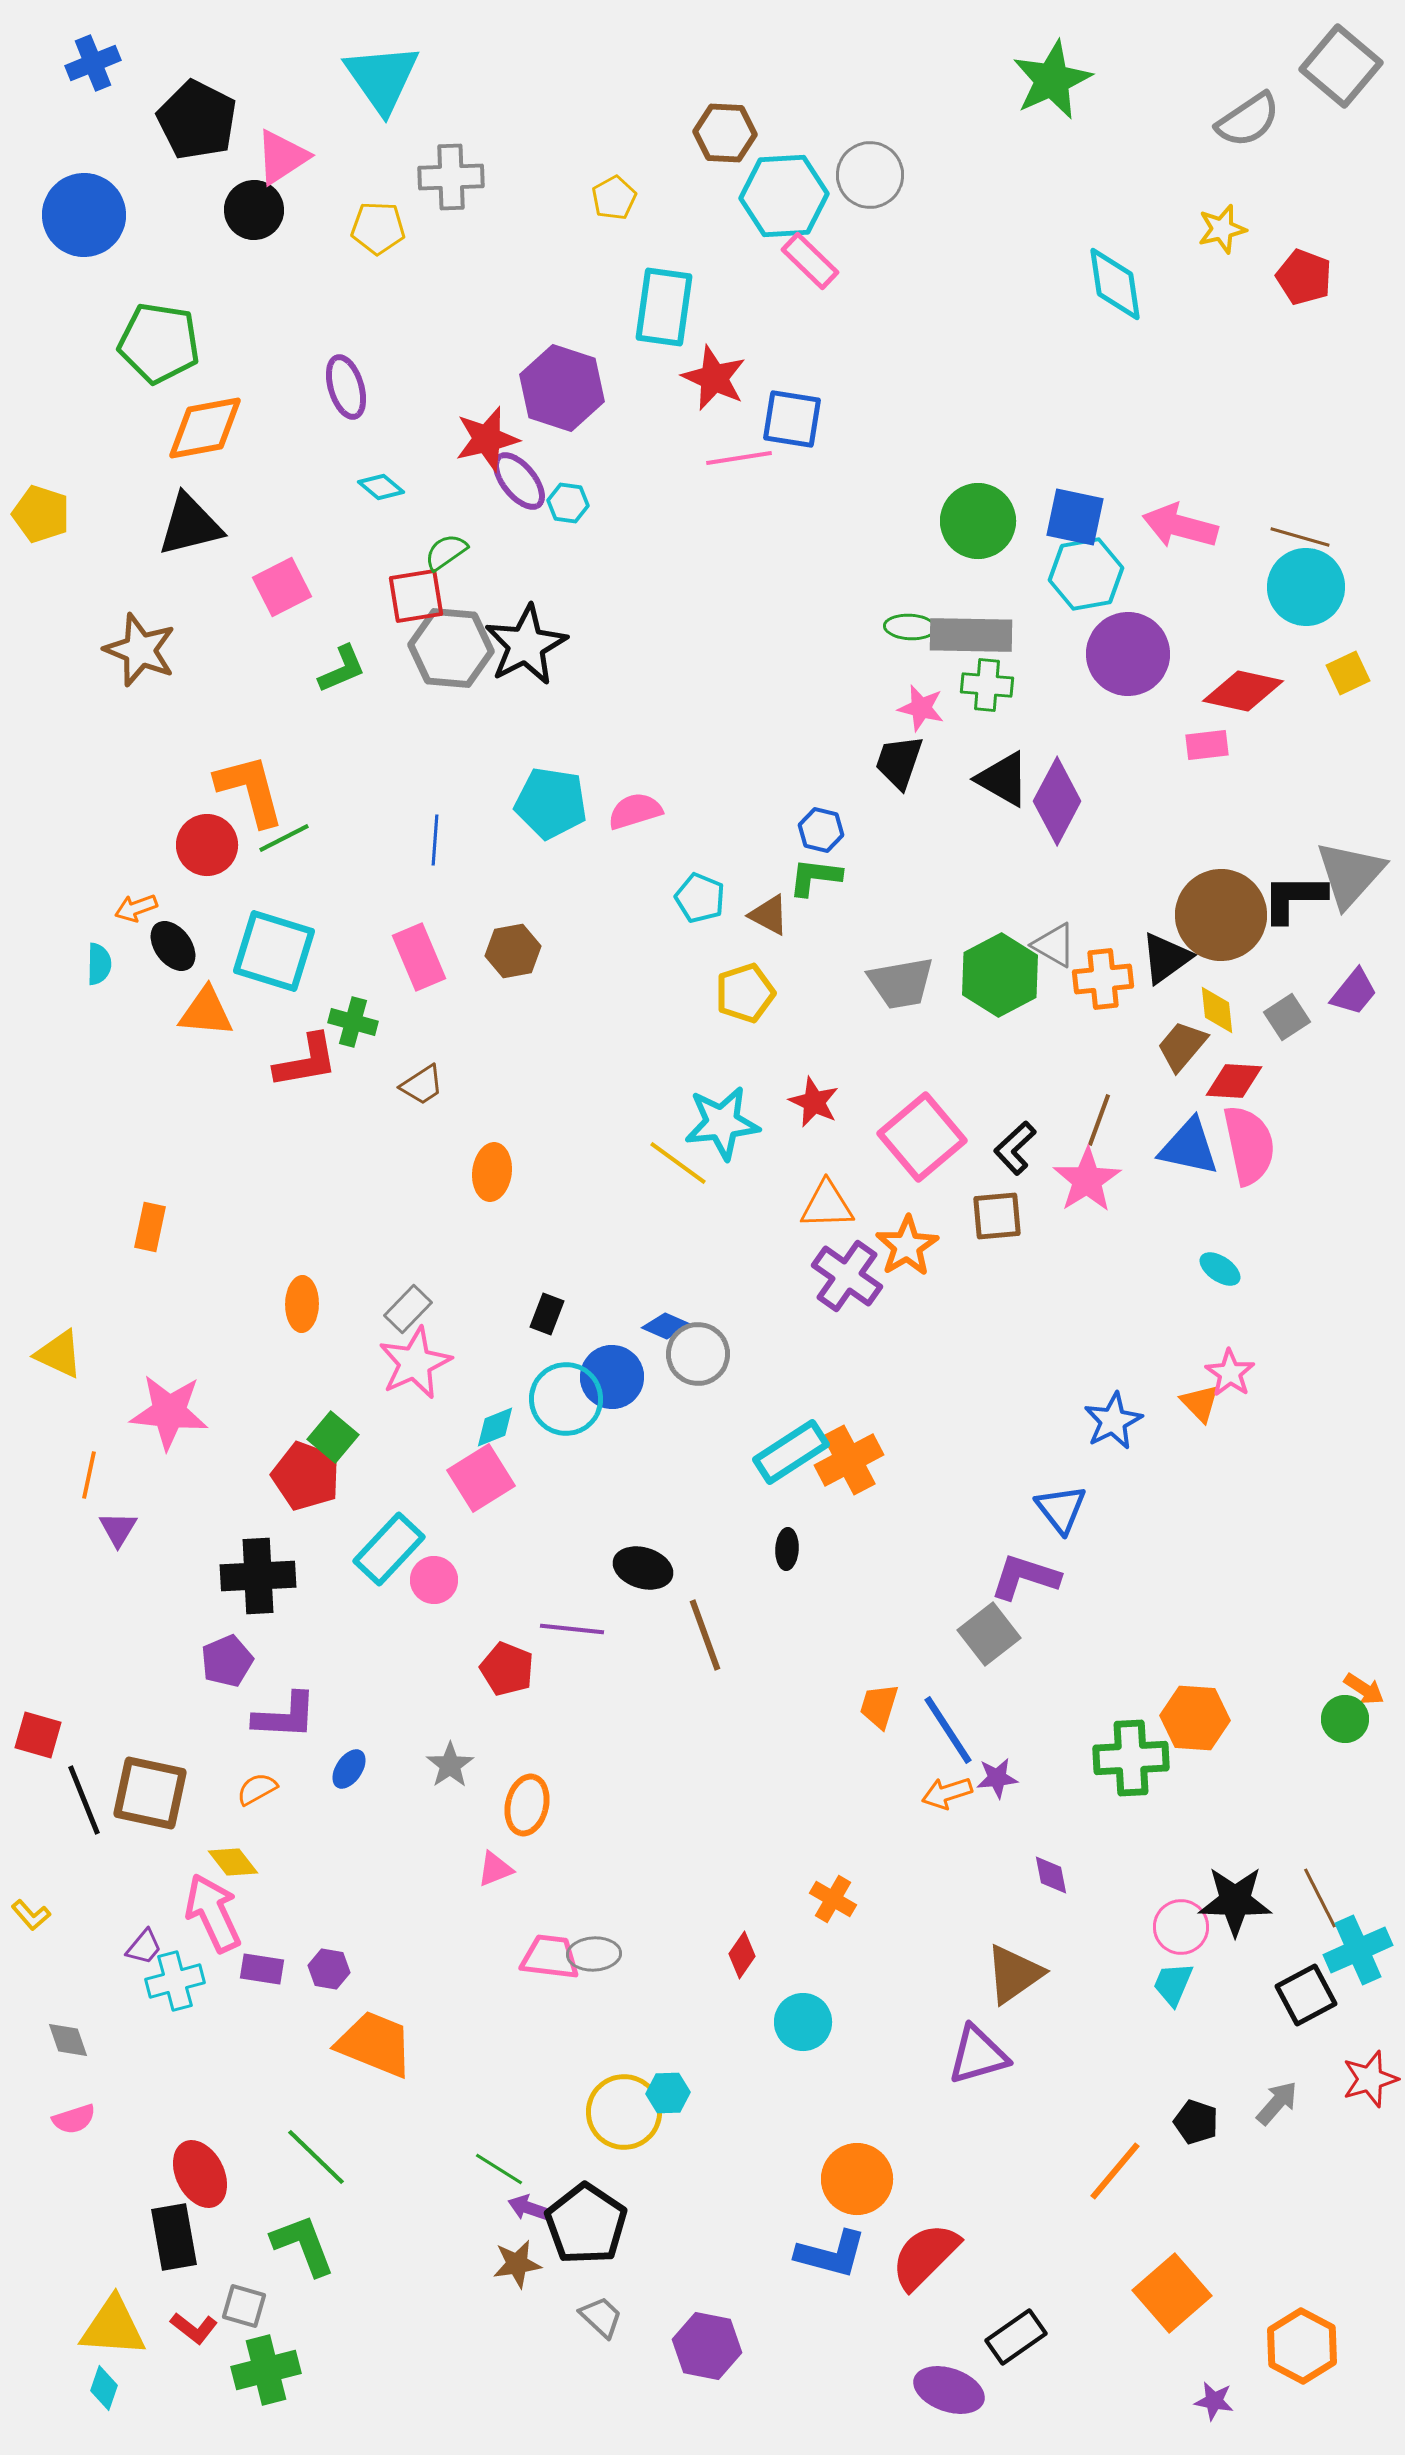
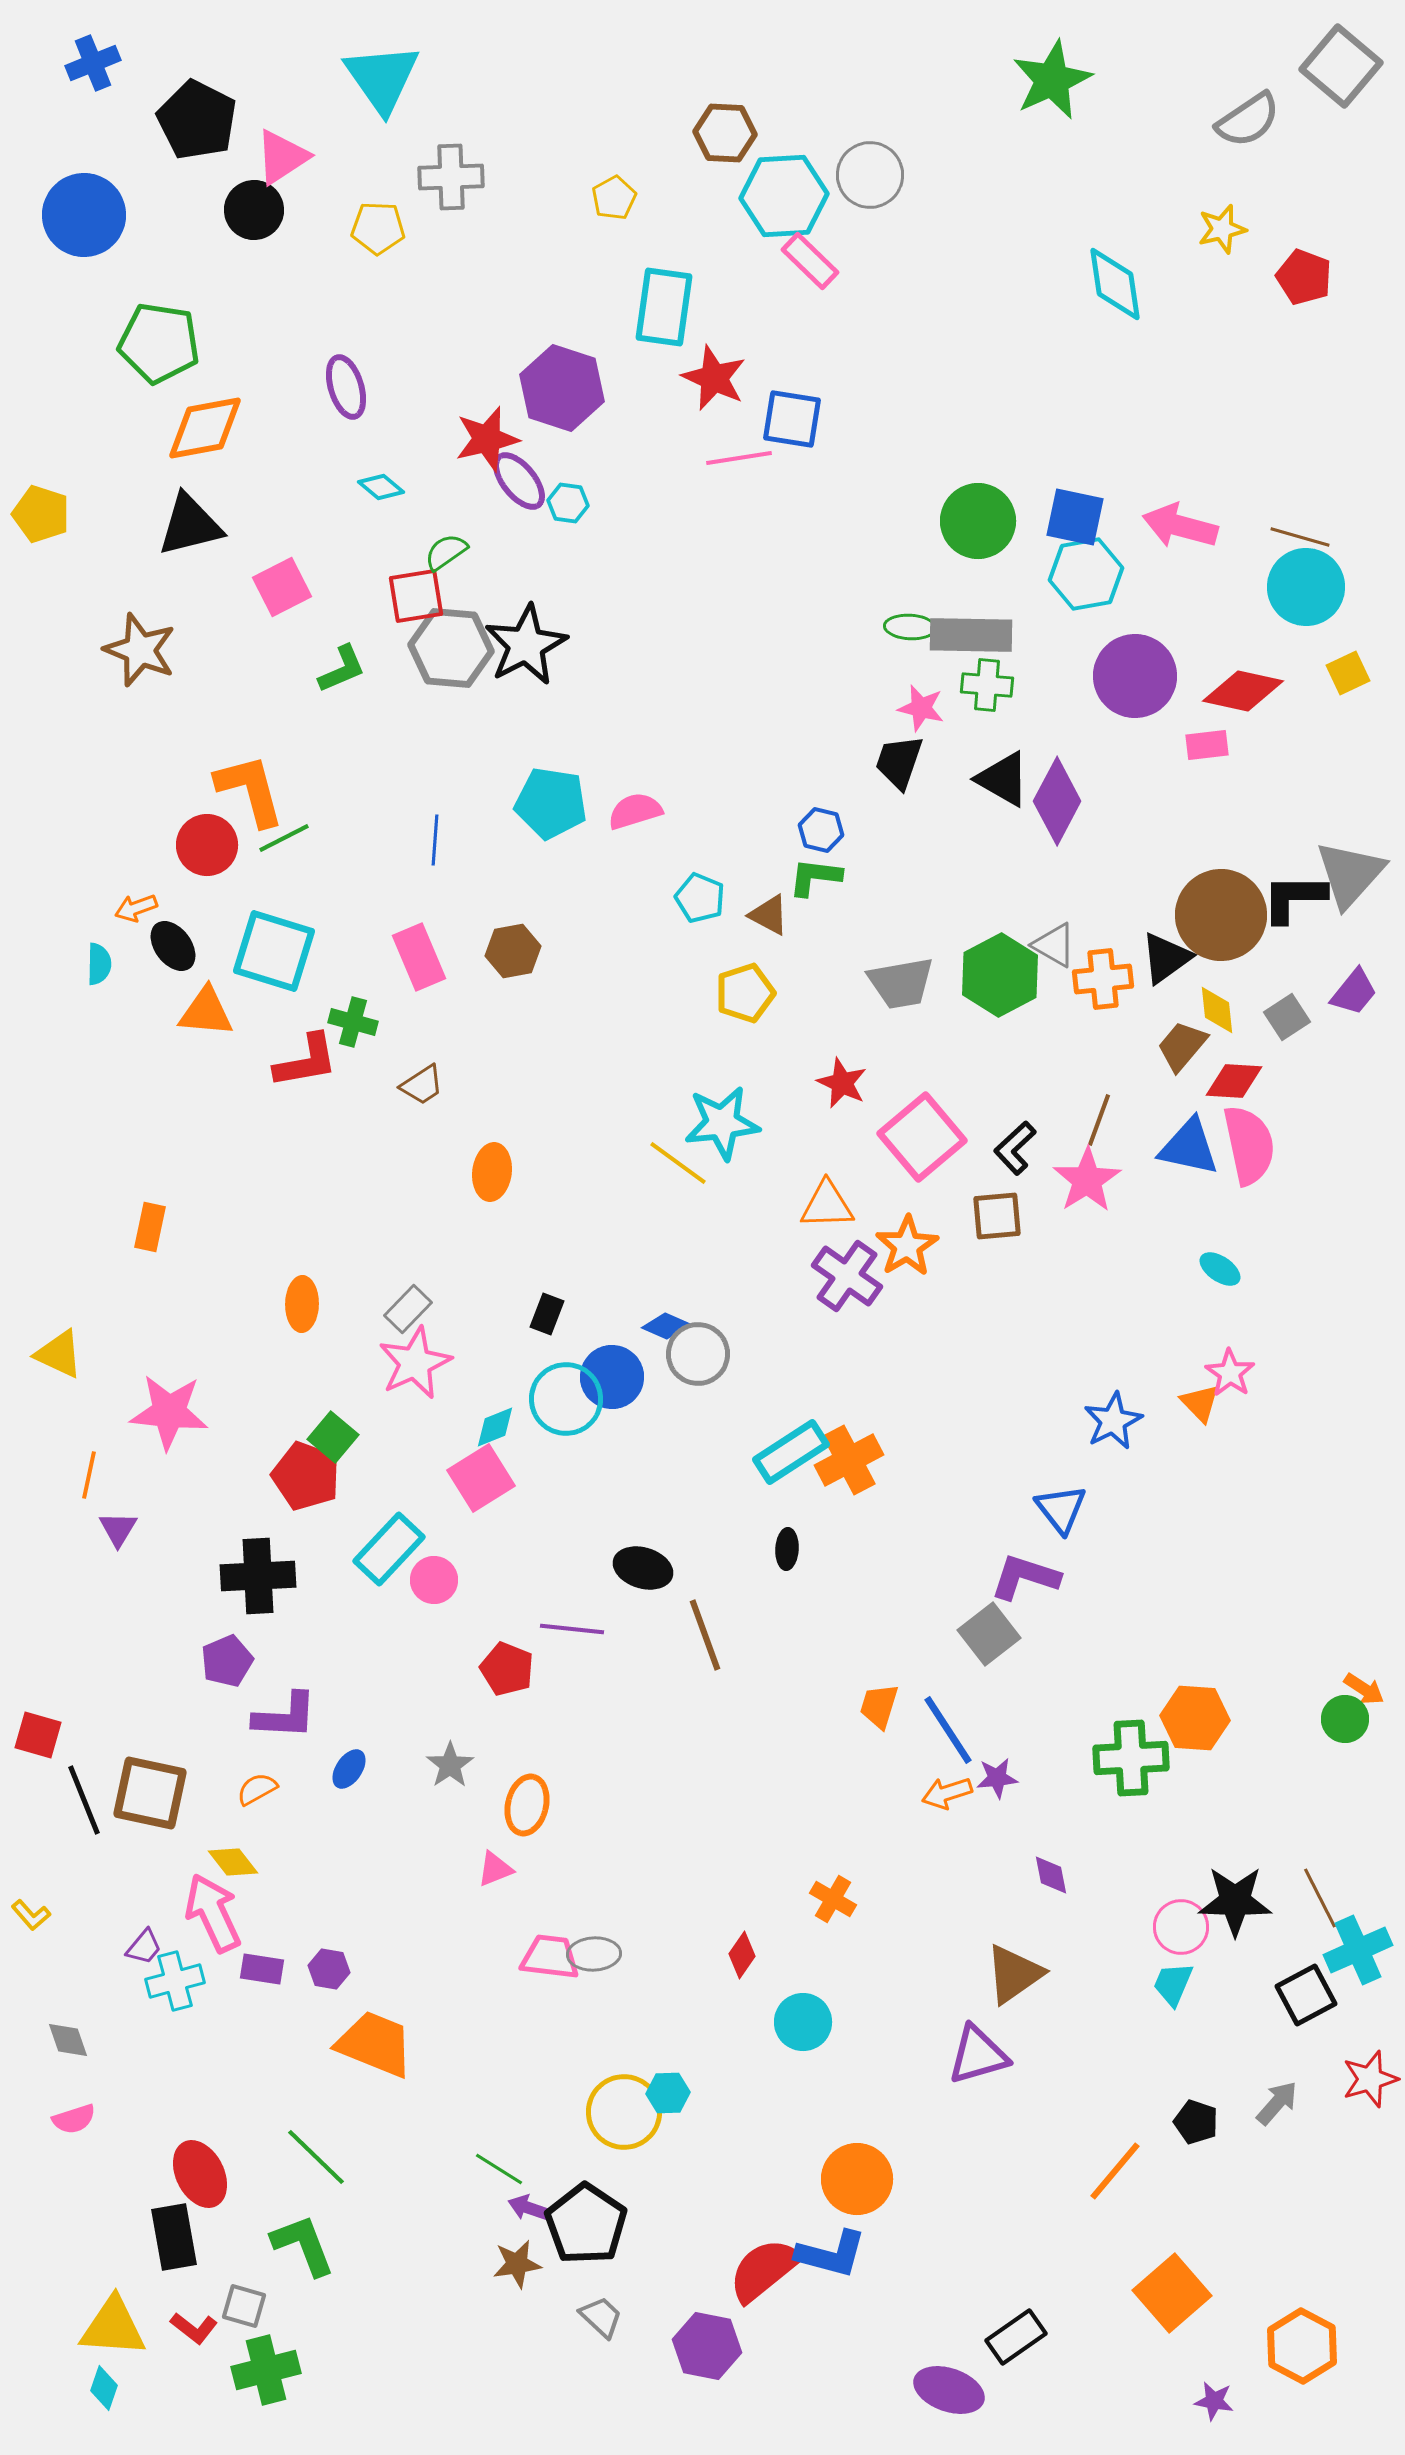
purple circle at (1128, 654): moved 7 px right, 22 px down
red star at (814, 1102): moved 28 px right, 19 px up
red semicircle at (925, 2256): moved 161 px left, 14 px down; rotated 6 degrees clockwise
